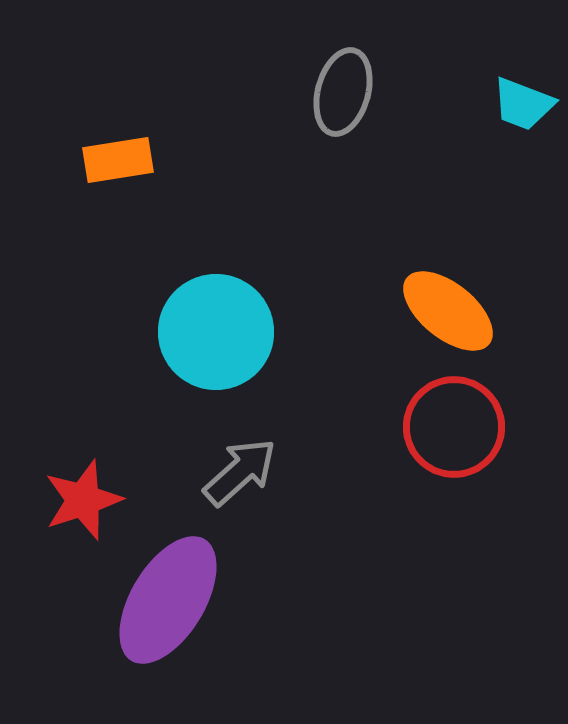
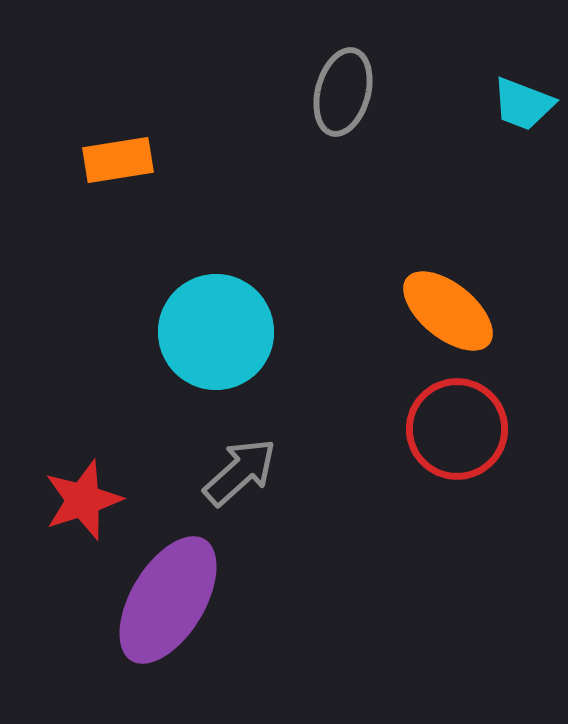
red circle: moved 3 px right, 2 px down
